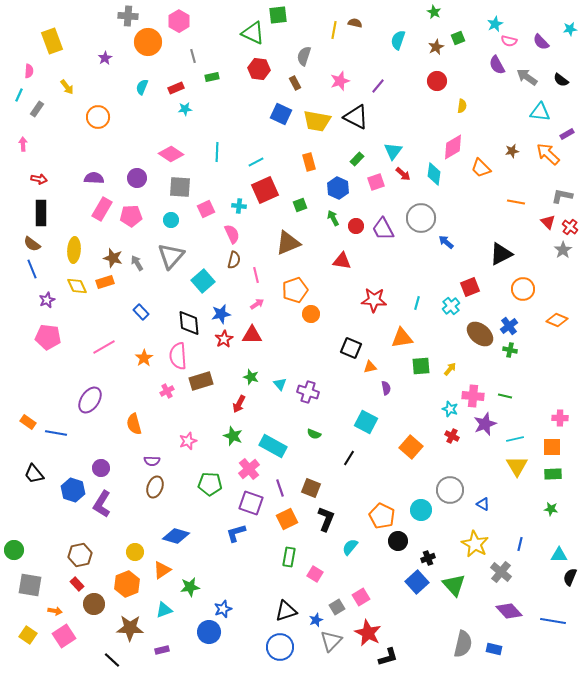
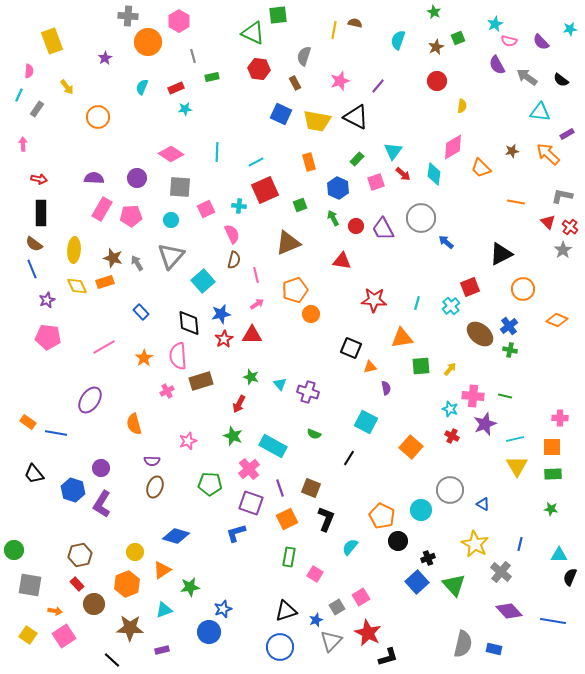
brown semicircle at (32, 244): moved 2 px right
